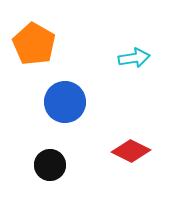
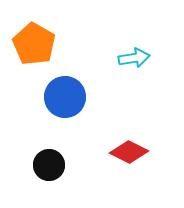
blue circle: moved 5 px up
red diamond: moved 2 px left, 1 px down
black circle: moved 1 px left
